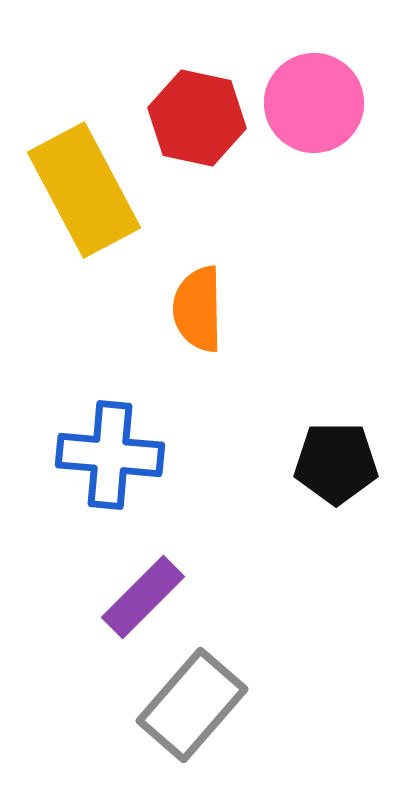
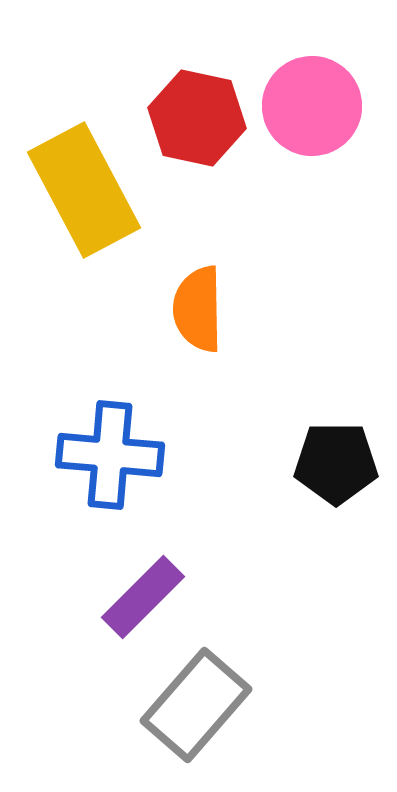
pink circle: moved 2 px left, 3 px down
gray rectangle: moved 4 px right
